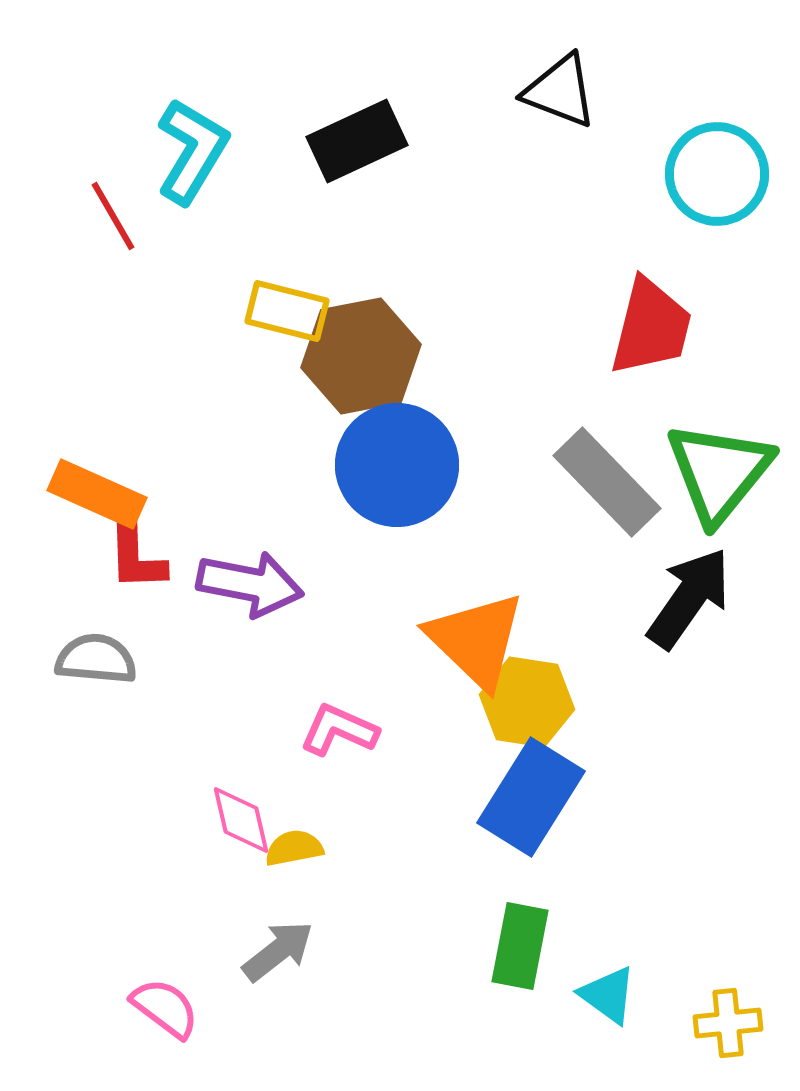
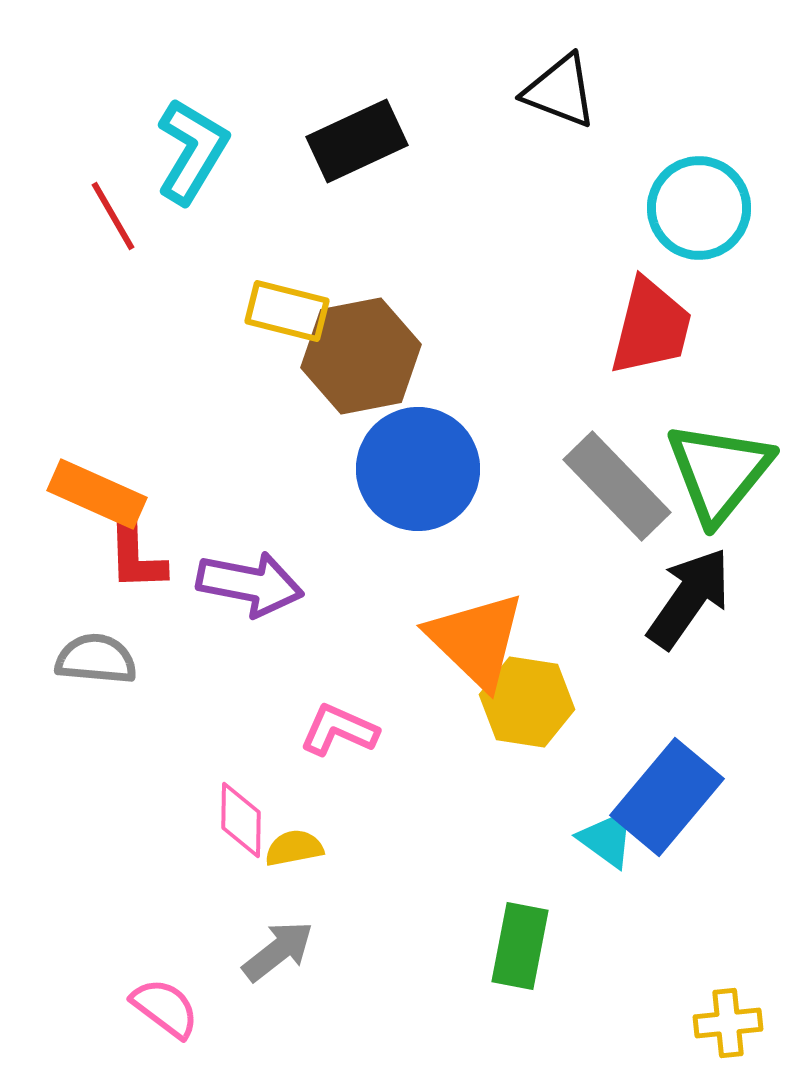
cyan circle: moved 18 px left, 34 px down
blue circle: moved 21 px right, 4 px down
gray rectangle: moved 10 px right, 4 px down
blue rectangle: moved 136 px right; rotated 8 degrees clockwise
pink diamond: rotated 14 degrees clockwise
cyan triangle: moved 1 px left, 156 px up
